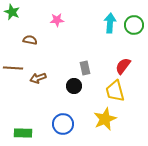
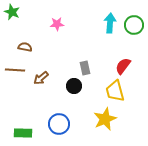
pink star: moved 4 px down
brown semicircle: moved 5 px left, 7 px down
brown line: moved 2 px right, 2 px down
brown arrow: moved 3 px right; rotated 21 degrees counterclockwise
blue circle: moved 4 px left
